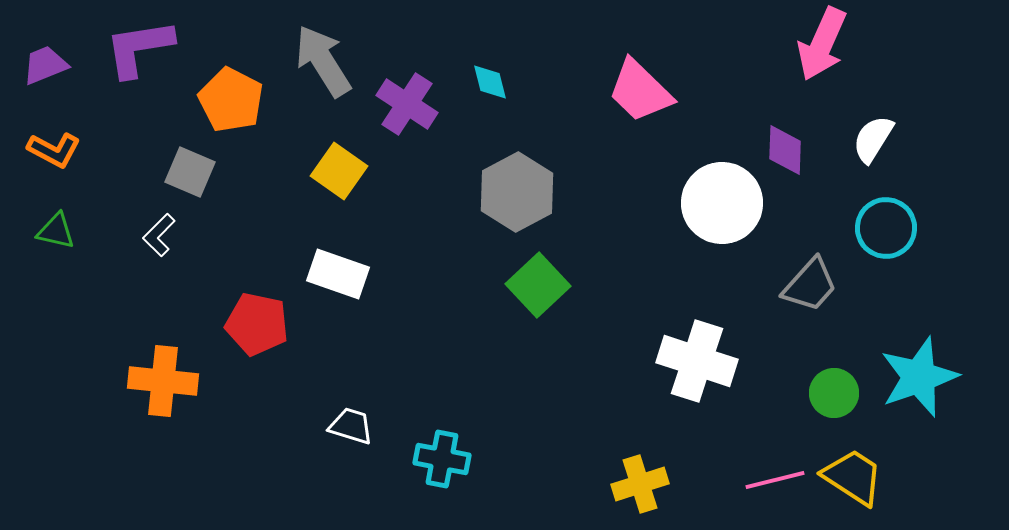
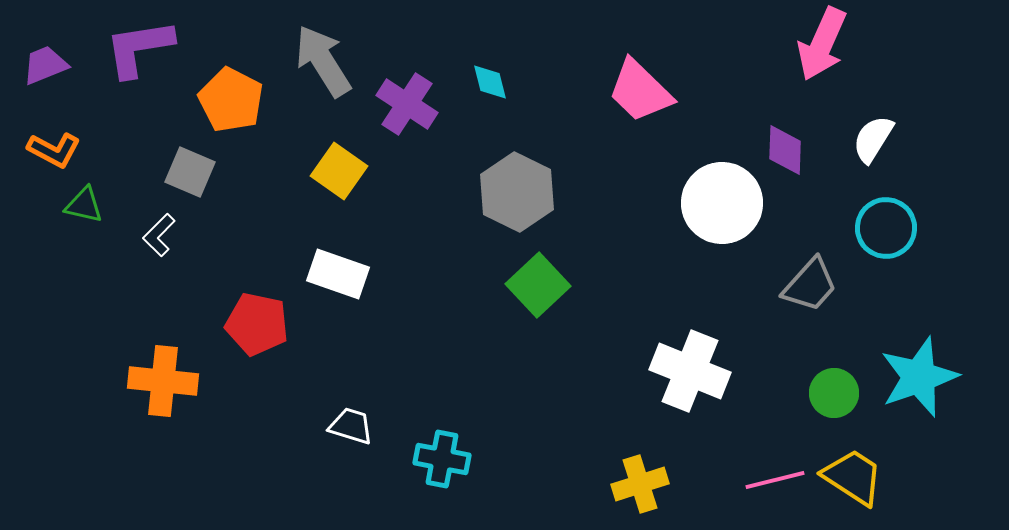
gray hexagon: rotated 6 degrees counterclockwise
green triangle: moved 28 px right, 26 px up
white cross: moved 7 px left, 10 px down; rotated 4 degrees clockwise
